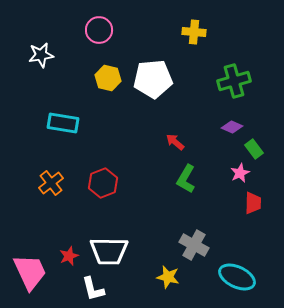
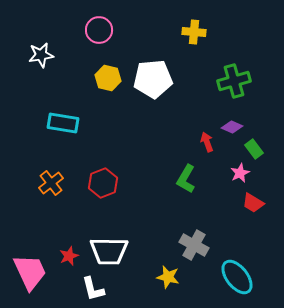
red arrow: moved 32 px right; rotated 30 degrees clockwise
red trapezoid: rotated 120 degrees clockwise
cyan ellipse: rotated 27 degrees clockwise
